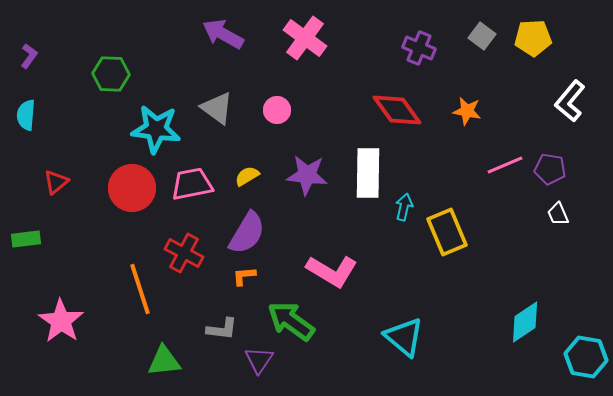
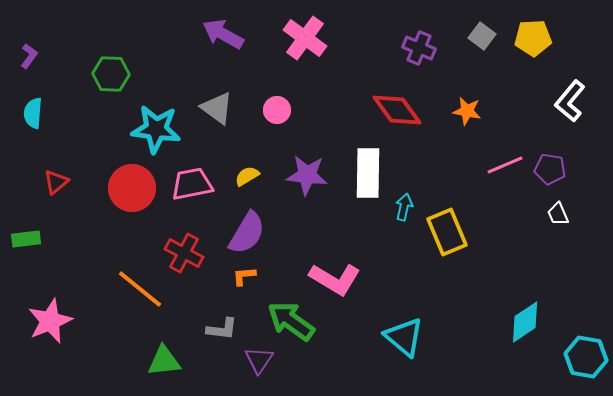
cyan semicircle: moved 7 px right, 2 px up
pink L-shape: moved 3 px right, 8 px down
orange line: rotated 33 degrees counterclockwise
pink star: moved 11 px left; rotated 15 degrees clockwise
